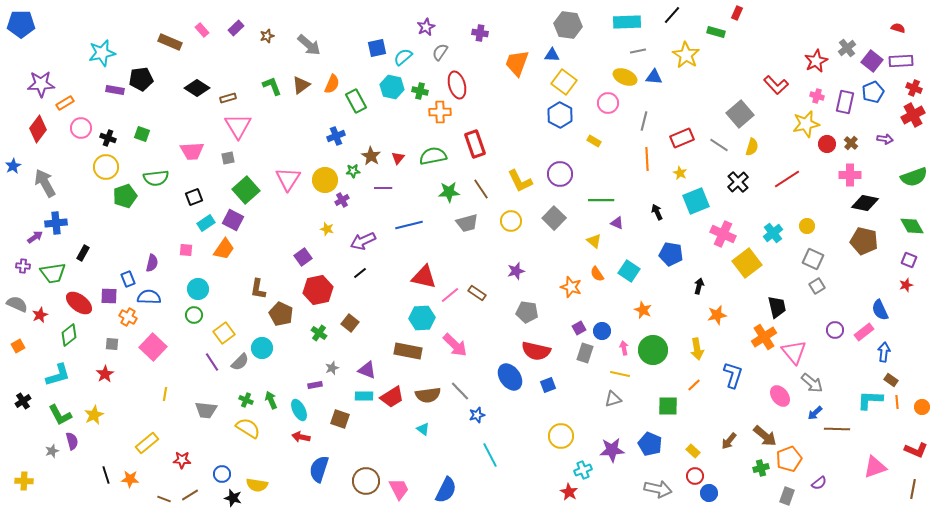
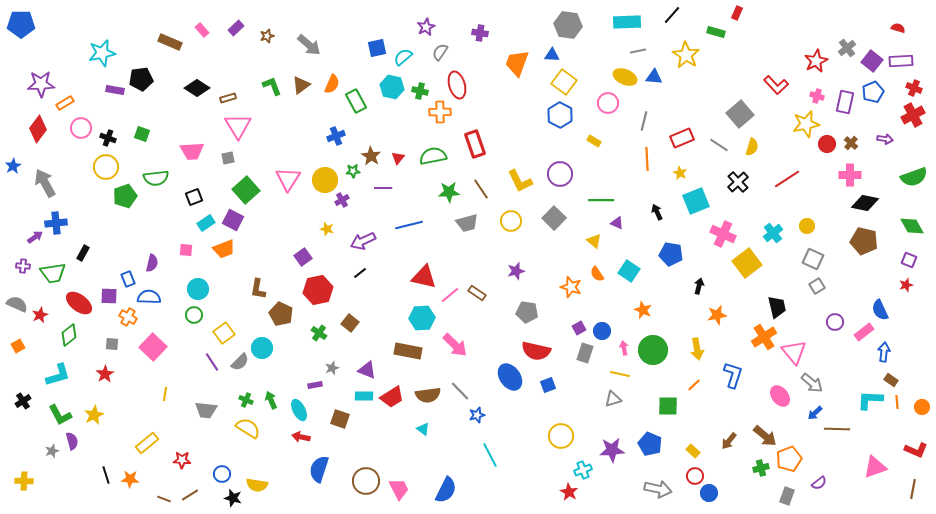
orange trapezoid at (224, 249): rotated 35 degrees clockwise
purple circle at (835, 330): moved 8 px up
